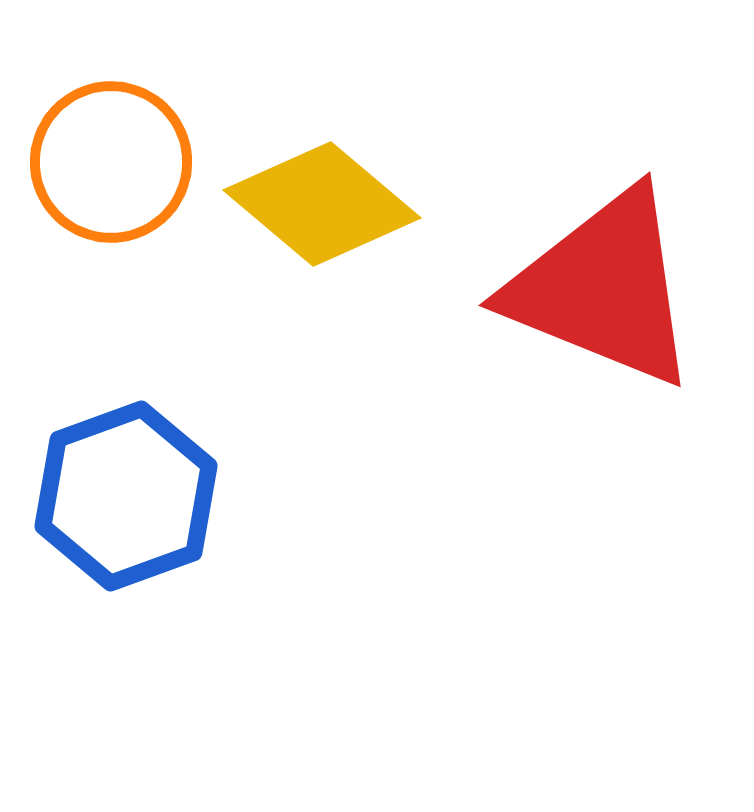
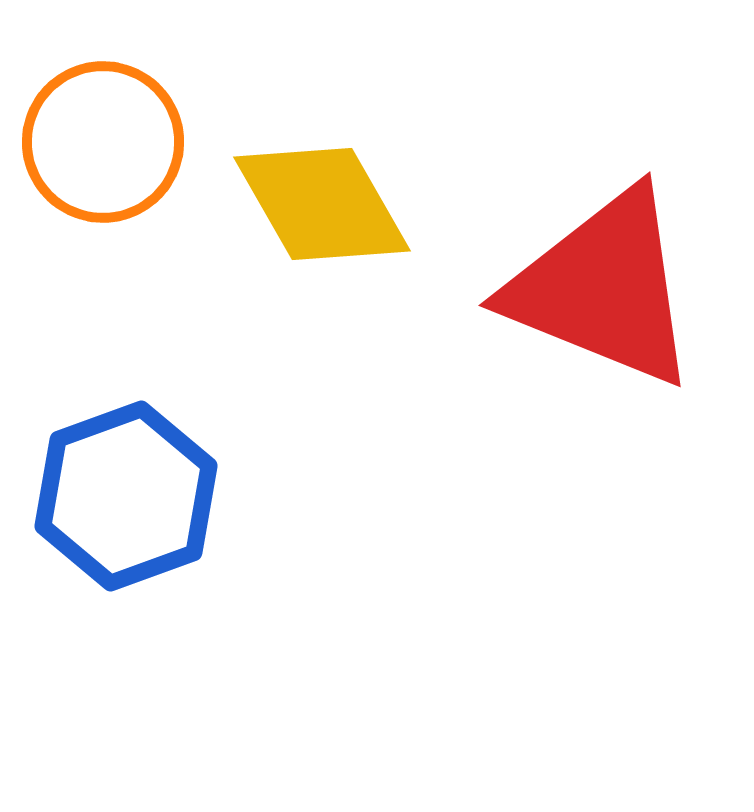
orange circle: moved 8 px left, 20 px up
yellow diamond: rotated 20 degrees clockwise
